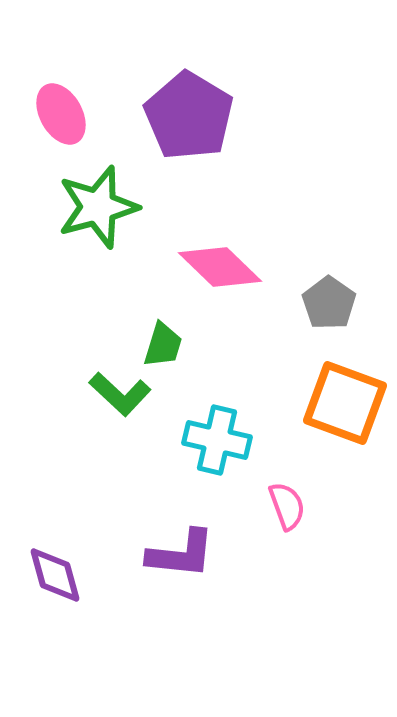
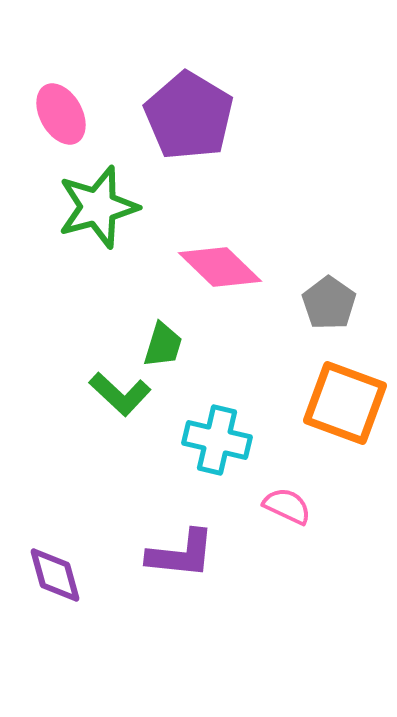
pink semicircle: rotated 45 degrees counterclockwise
